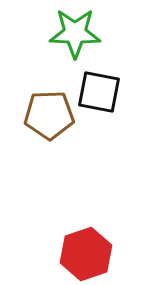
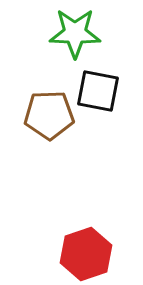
black square: moved 1 px left, 1 px up
